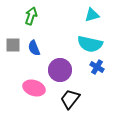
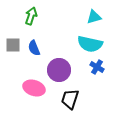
cyan triangle: moved 2 px right, 2 px down
purple circle: moved 1 px left
black trapezoid: rotated 20 degrees counterclockwise
